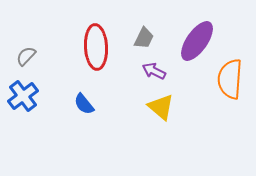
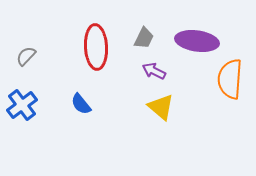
purple ellipse: rotated 63 degrees clockwise
blue cross: moved 1 px left, 9 px down
blue semicircle: moved 3 px left
